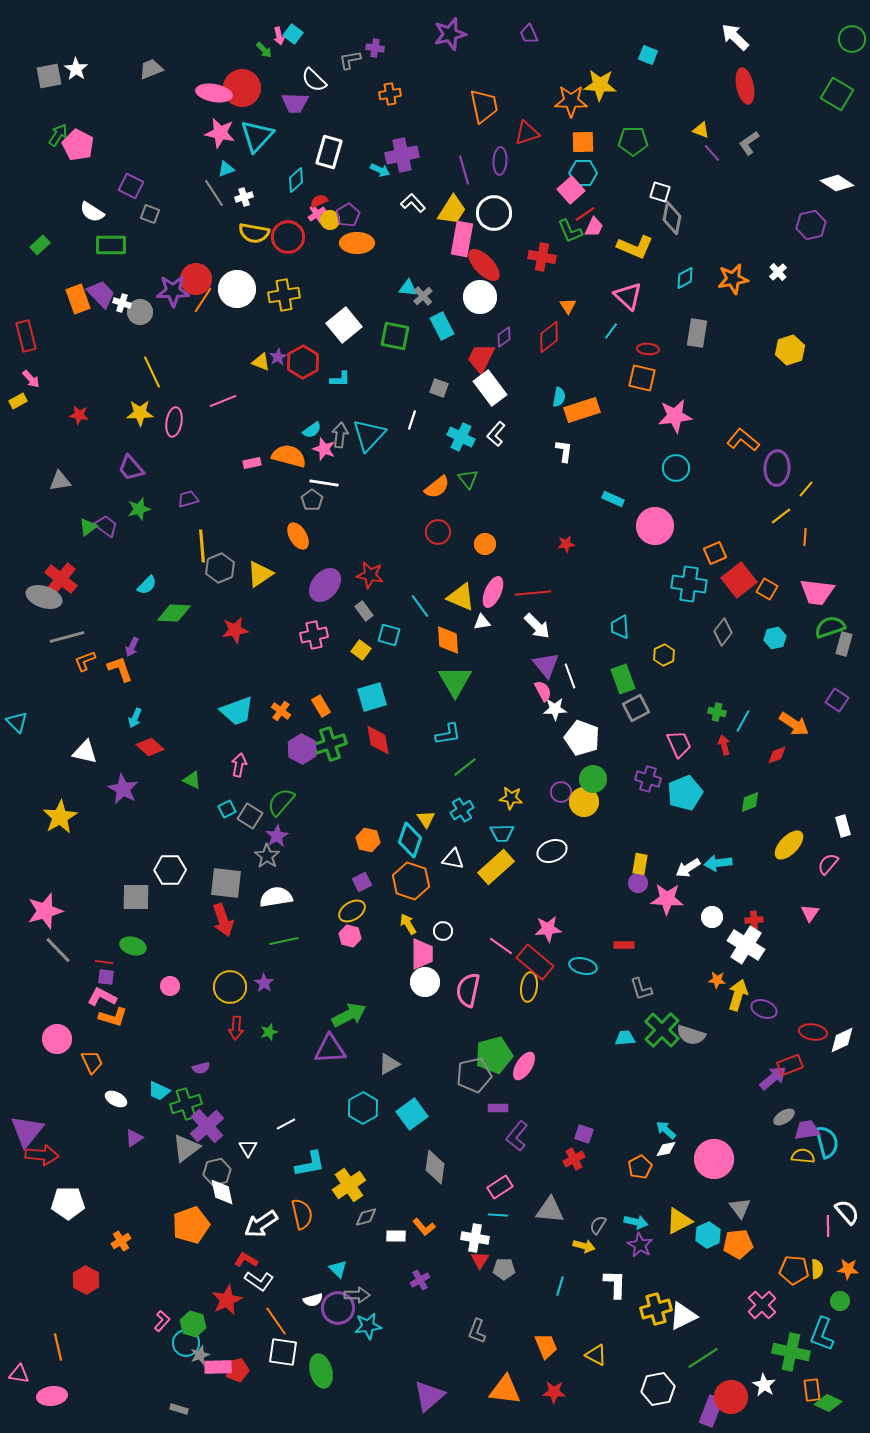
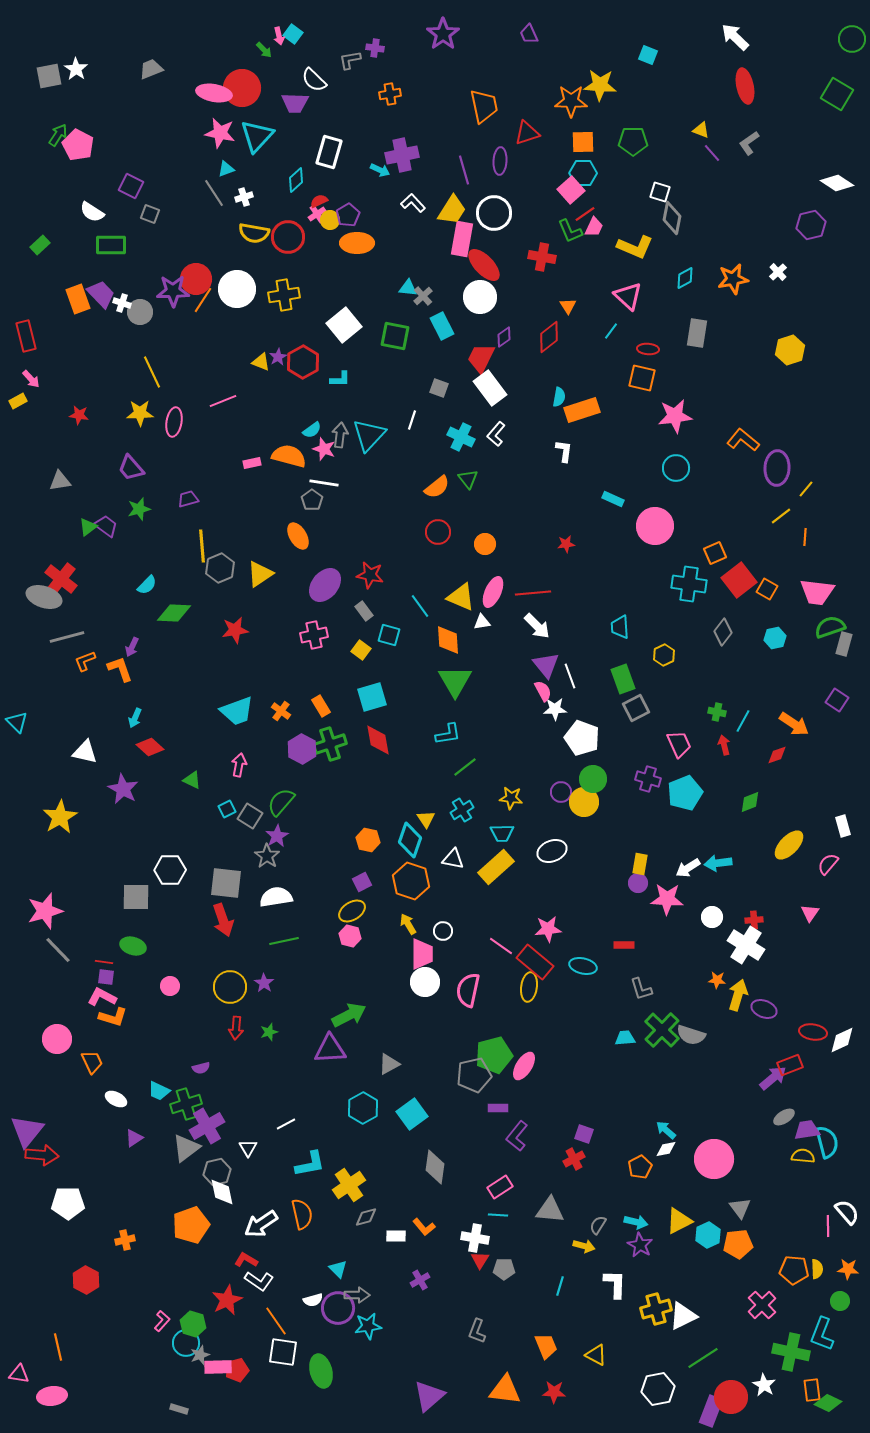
purple star at (450, 34): moved 7 px left; rotated 20 degrees counterclockwise
purple cross at (207, 1126): rotated 12 degrees clockwise
orange cross at (121, 1241): moved 4 px right, 1 px up; rotated 18 degrees clockwise
